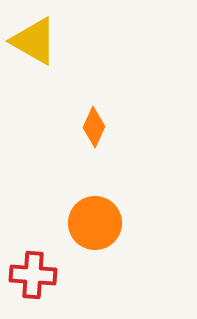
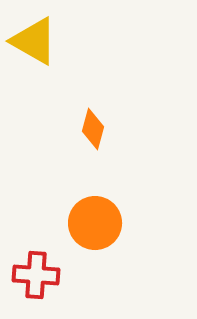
orange diamond: moved 1 px left, 2 px down; rotated 9 degrees counterclockwise
red cross: moved 3 px right
